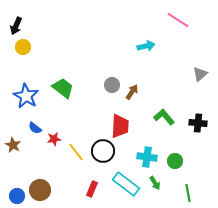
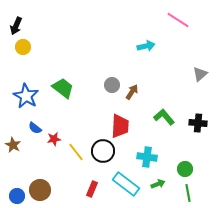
green circle: moved 10 px right, 8 px down
green arrow: moved 3 px right, 1 px down; rotated 80 degrees counterclockwise
